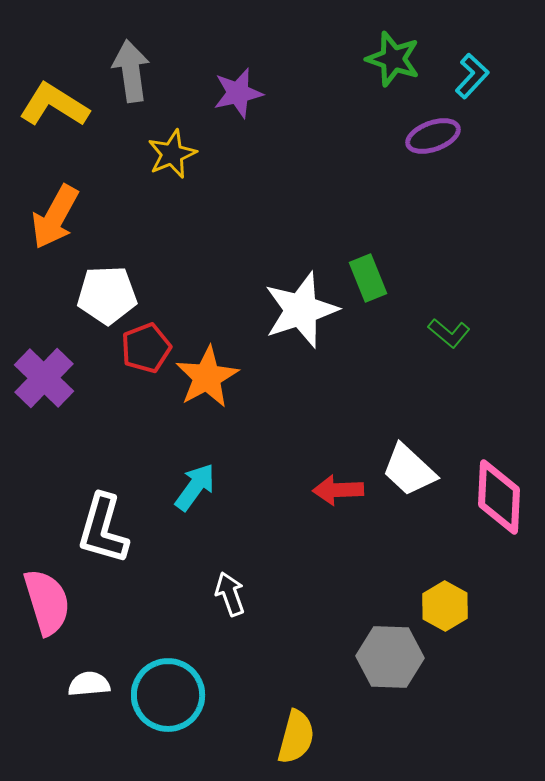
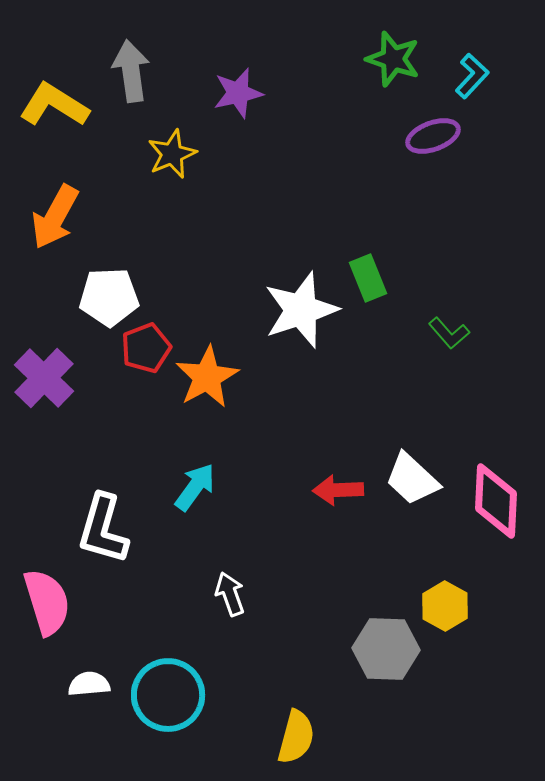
white pentagon: moved 2 px right, 2 px down
green L-shape: rotated 9 degrees clockwise
white trapezoid: moved 3 px right, 9 px down
pink diamond: moved 3 px left, 4 px down
gray hexagon: moved 4 px left, 8 px up
